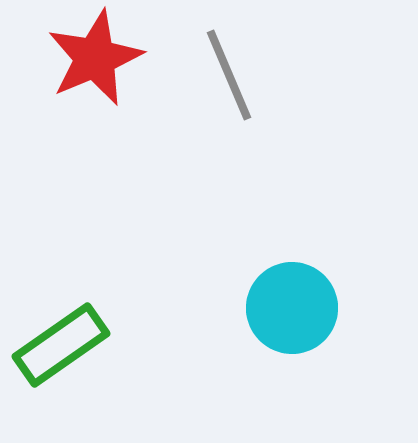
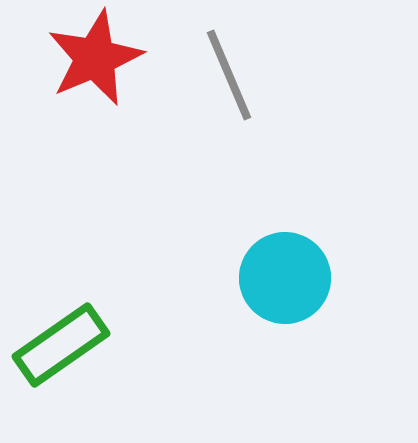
cyan circle: moved 7 px left, 30 px up
